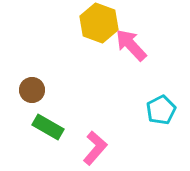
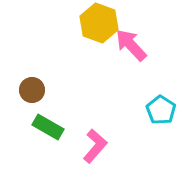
cyan pentagon: rotated 12 degrees counterclockwise
pink L-shape: moved 2 px up
